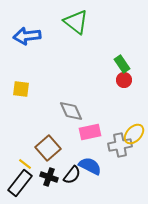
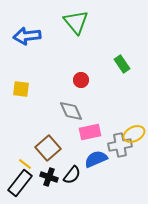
green triangle: rotated 12 degrees clockwise
red circle: moved 43 px left
yellow ellipse: rotated 20 degrees clockwise
blue semicircle: moved 6 px right, 7 px up; rotated 50 degrees counterclockwise
